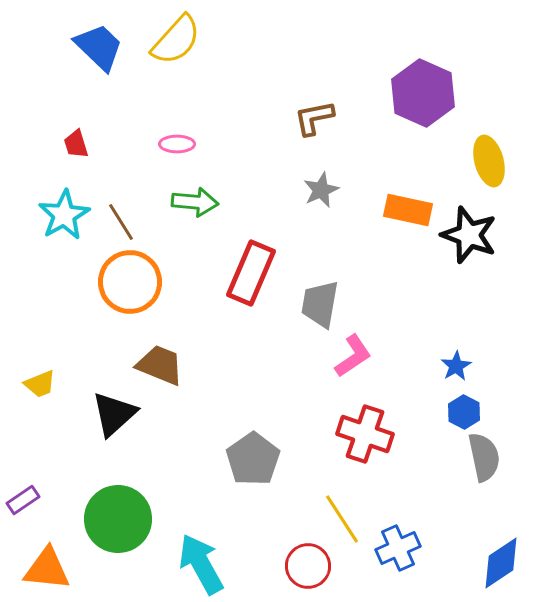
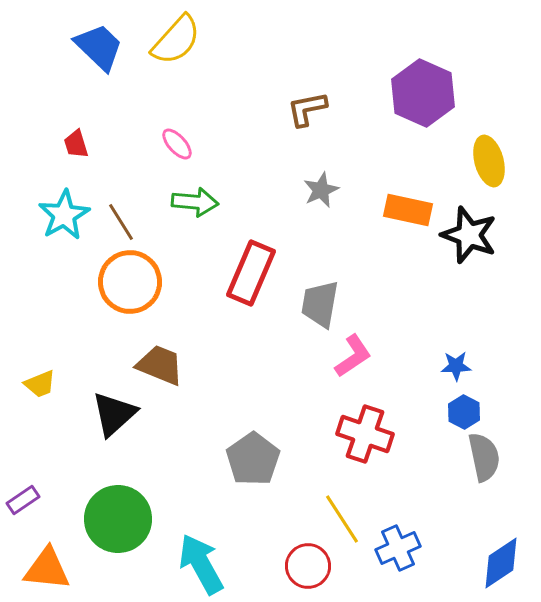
brown L-shape: moved 7 px left, 9 px up
pink ellipse: rotated 48 degrees clockwise
blue star: rotated 28 degrees clockwise
